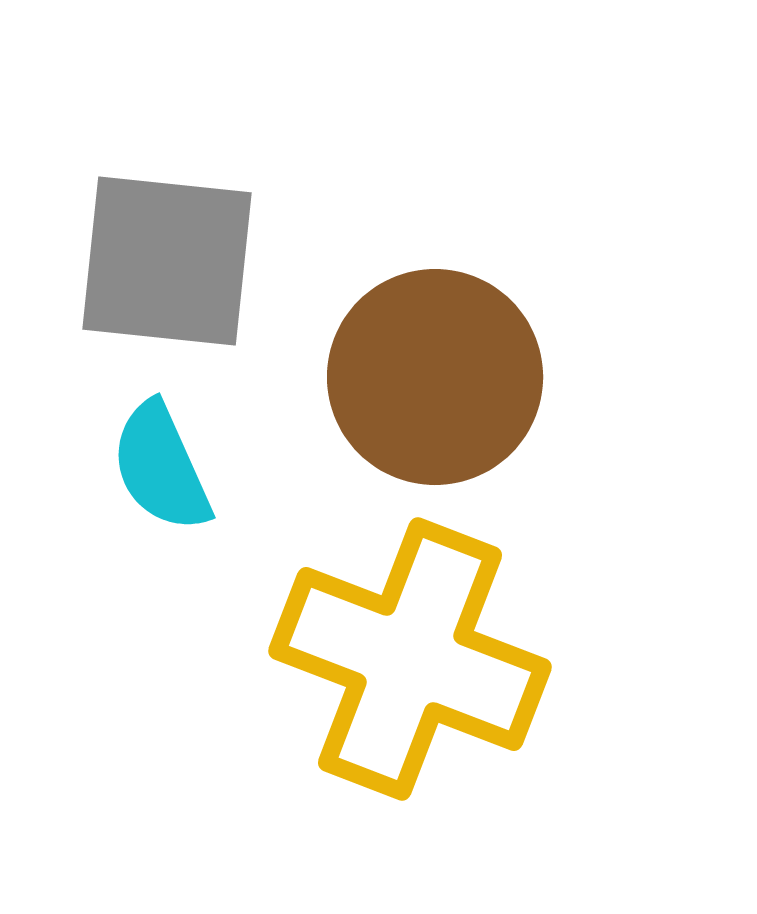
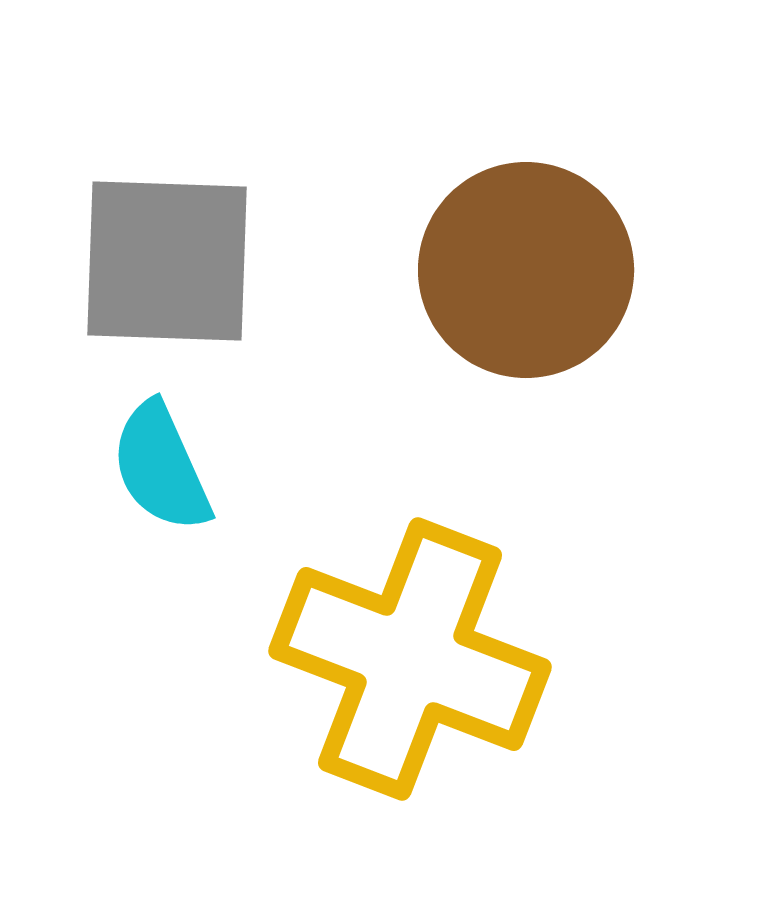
gray square: rotated 4 degrees counterclockwise
brown circle: moved 91 px right, 107 px up
